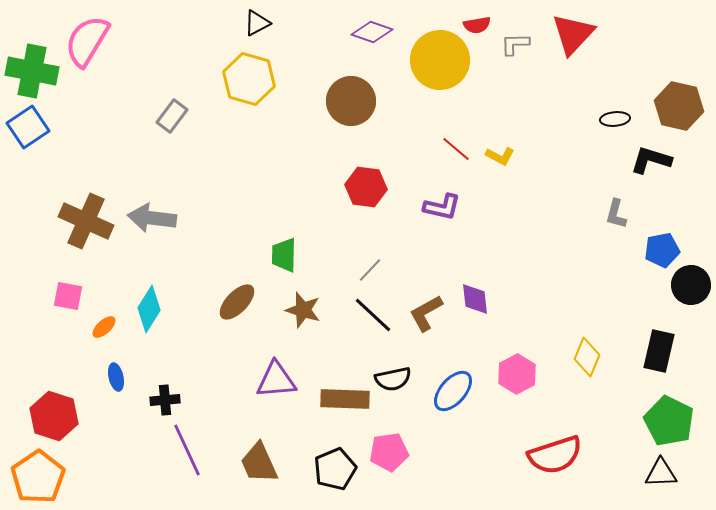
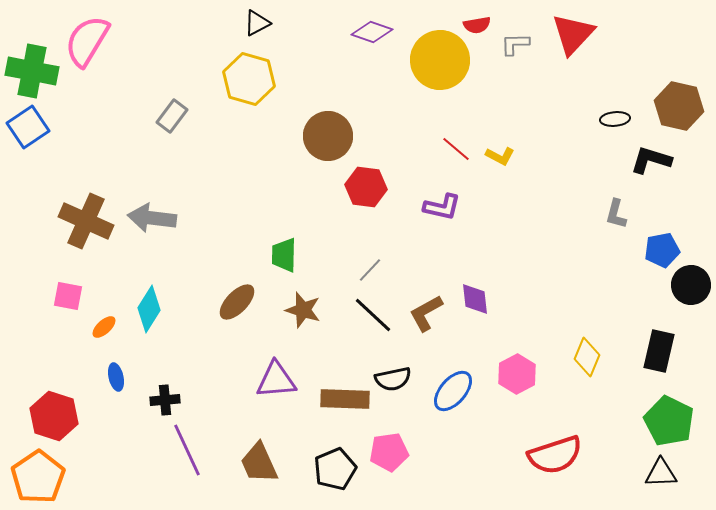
brown circle at (351, 101): moved 23 px left, 35 px down
